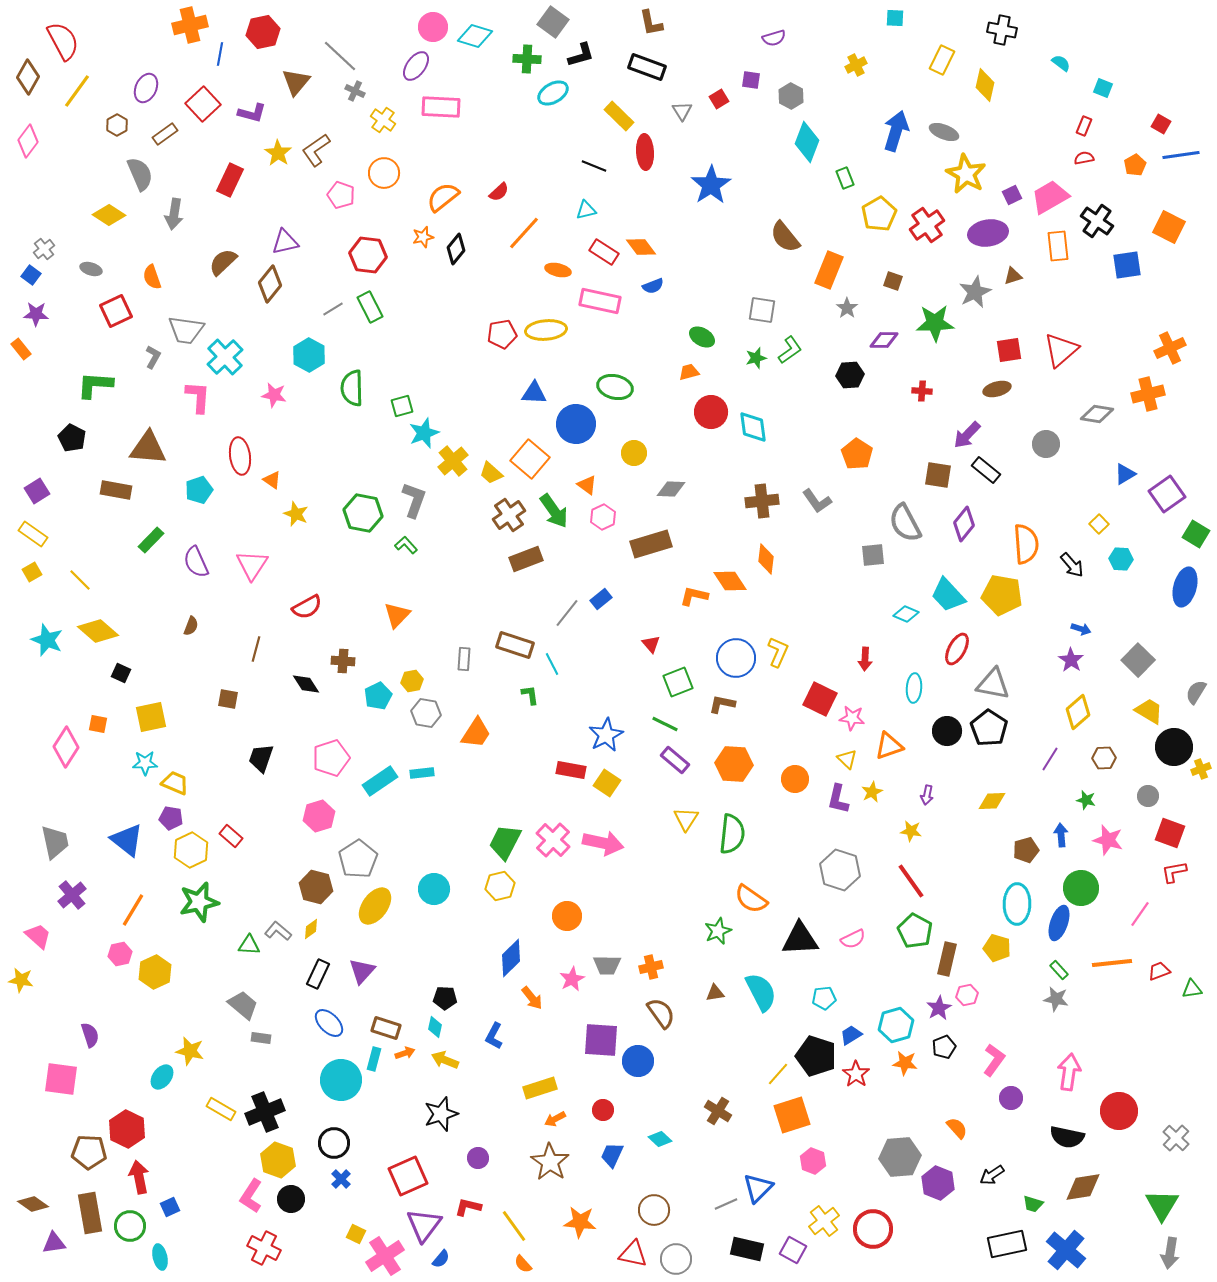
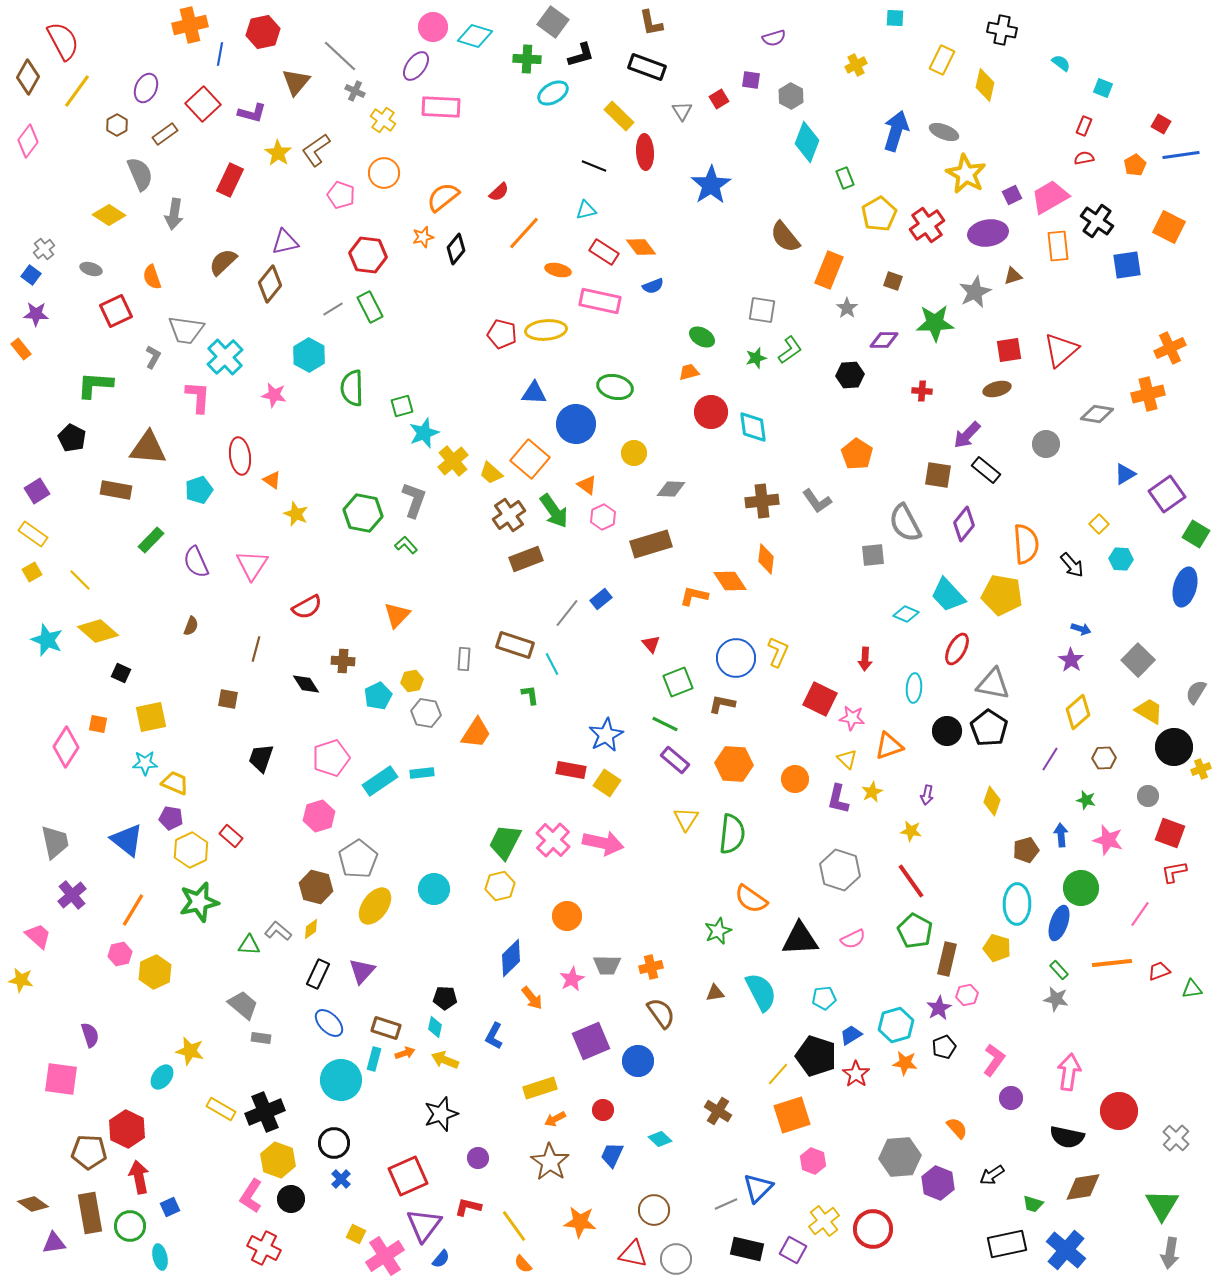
red pentagon at (502, 334): rotated 24 degrees clockwise
yellow diamond at (992, 801): rotated 68 degrees counterclockwise
purple square at (601, 1040): moved 10 px left, 1 px down; rotated 27 degrees counterclockwise
